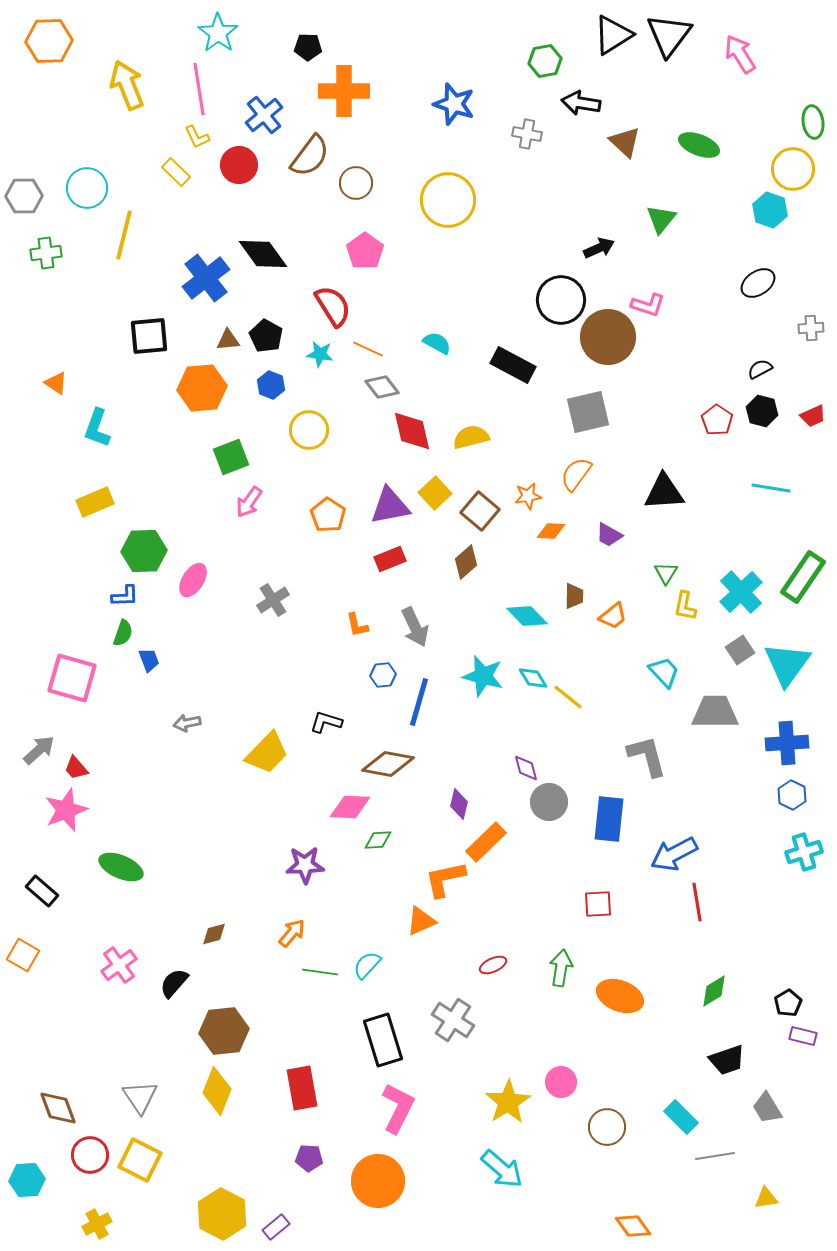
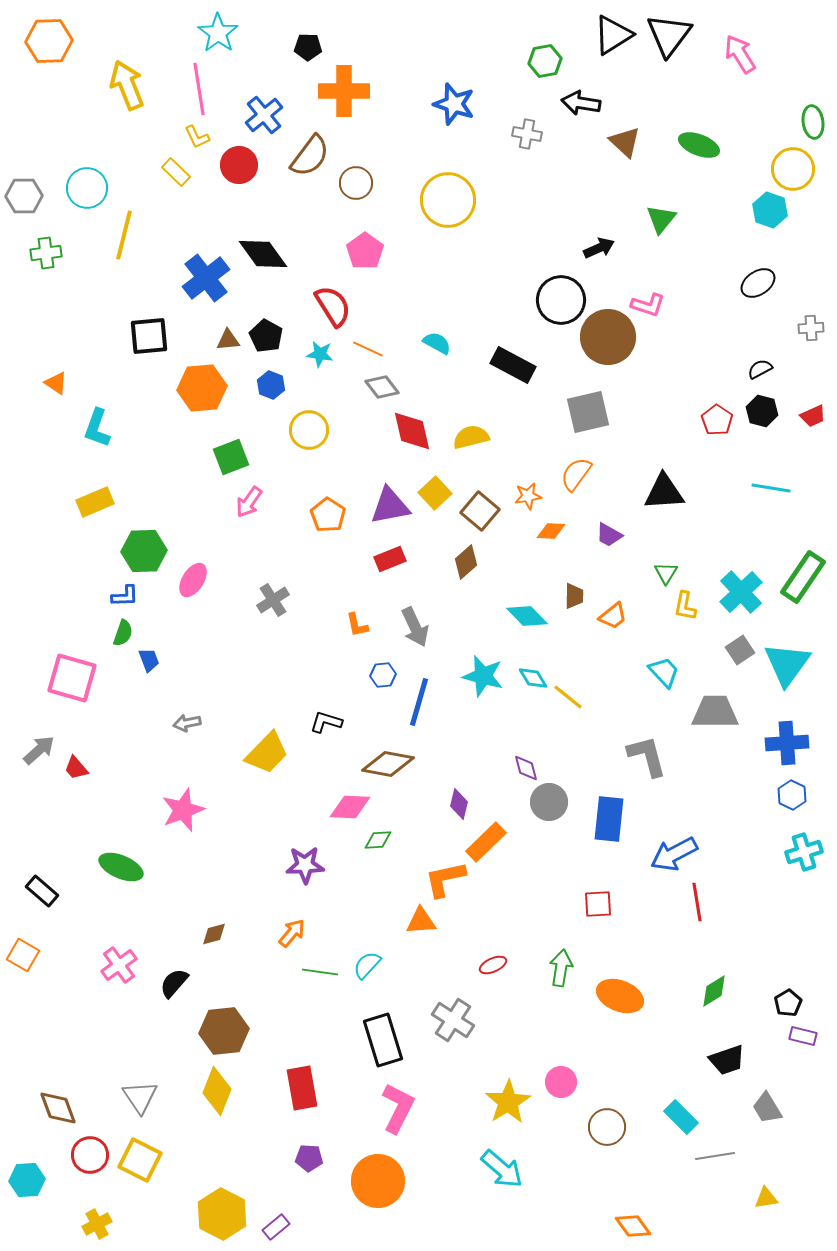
pink star at (66, 810): moved 117 px right
orange triangle at (421, 921): rotated 20 degrees clockwise
